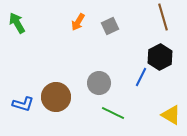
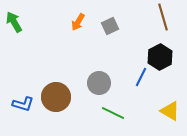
green arrow: moved 3 px left, 1 px up
yellow triangle: moved 1 px left, 4 px up
